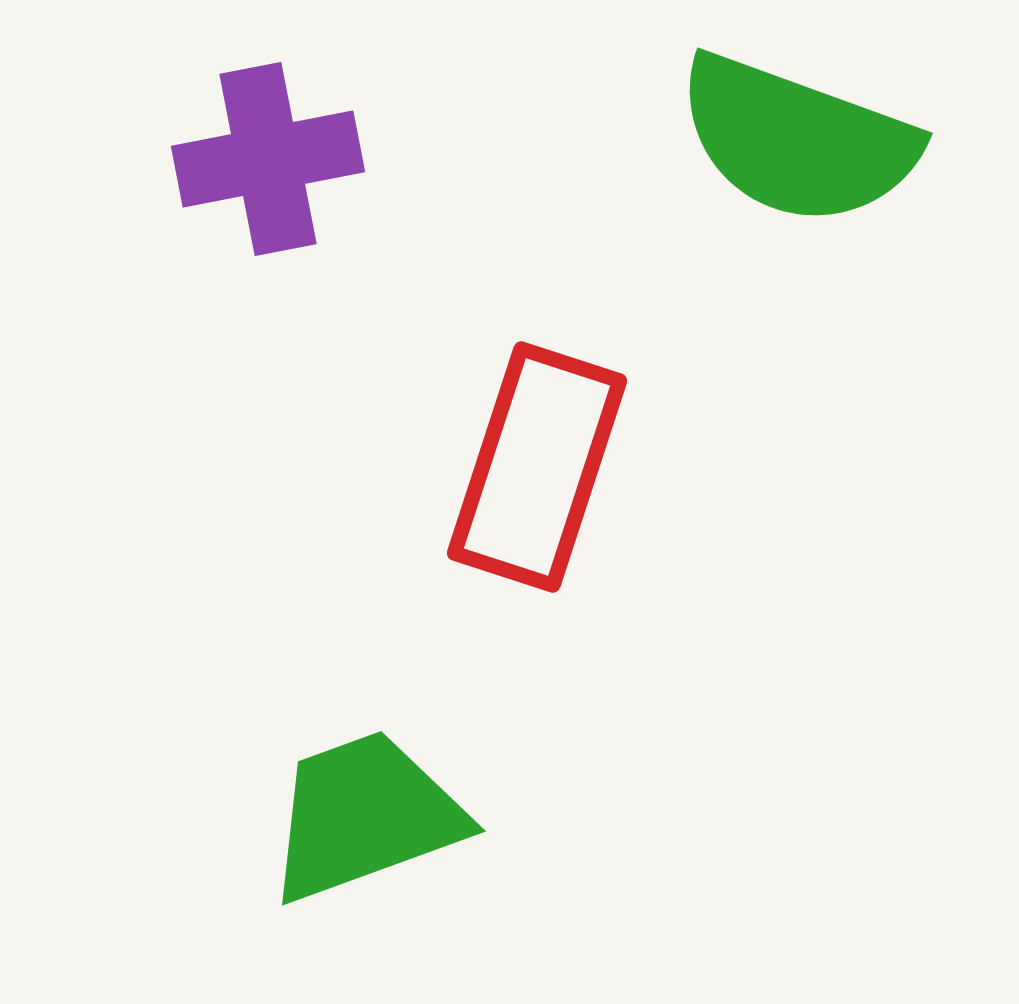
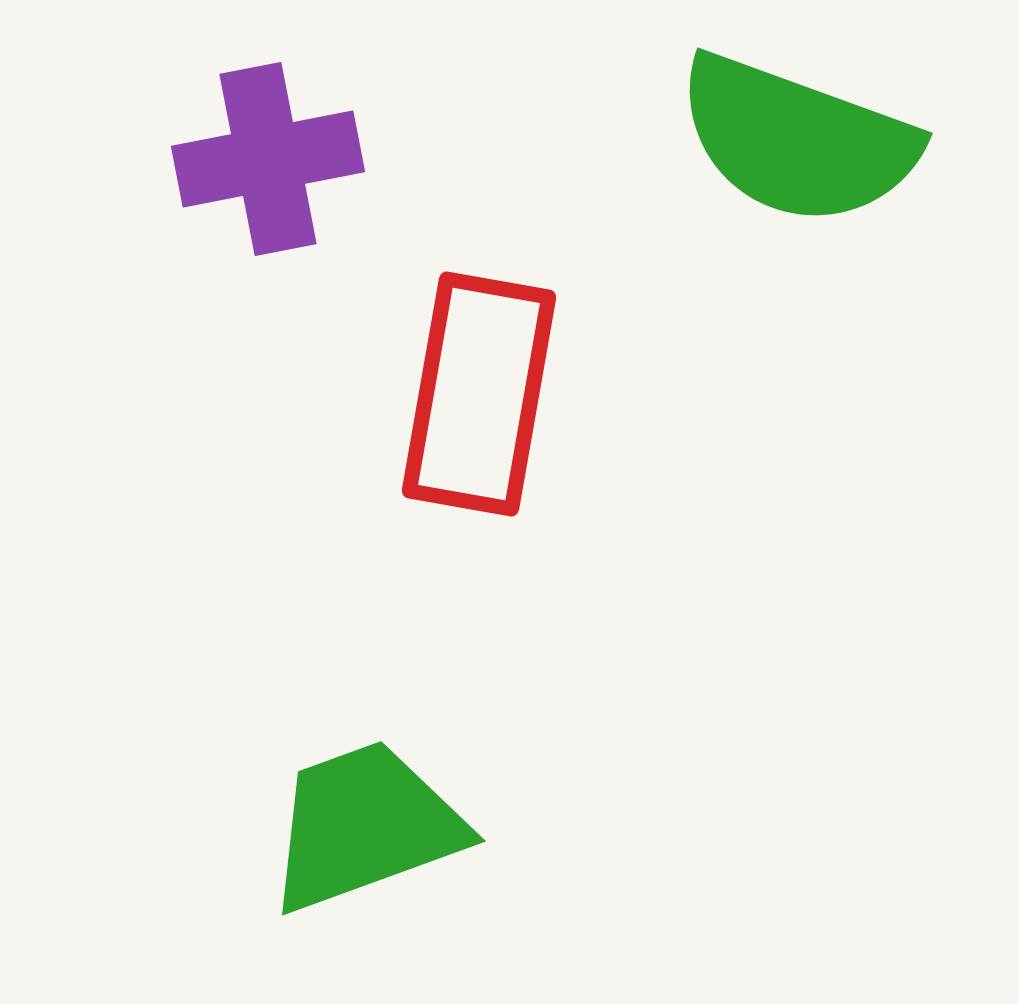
red rectangle: moved 58 px left, 73 px up; rotated 8 degrees counterclockwise
green trapezoid: moved 10 px down
